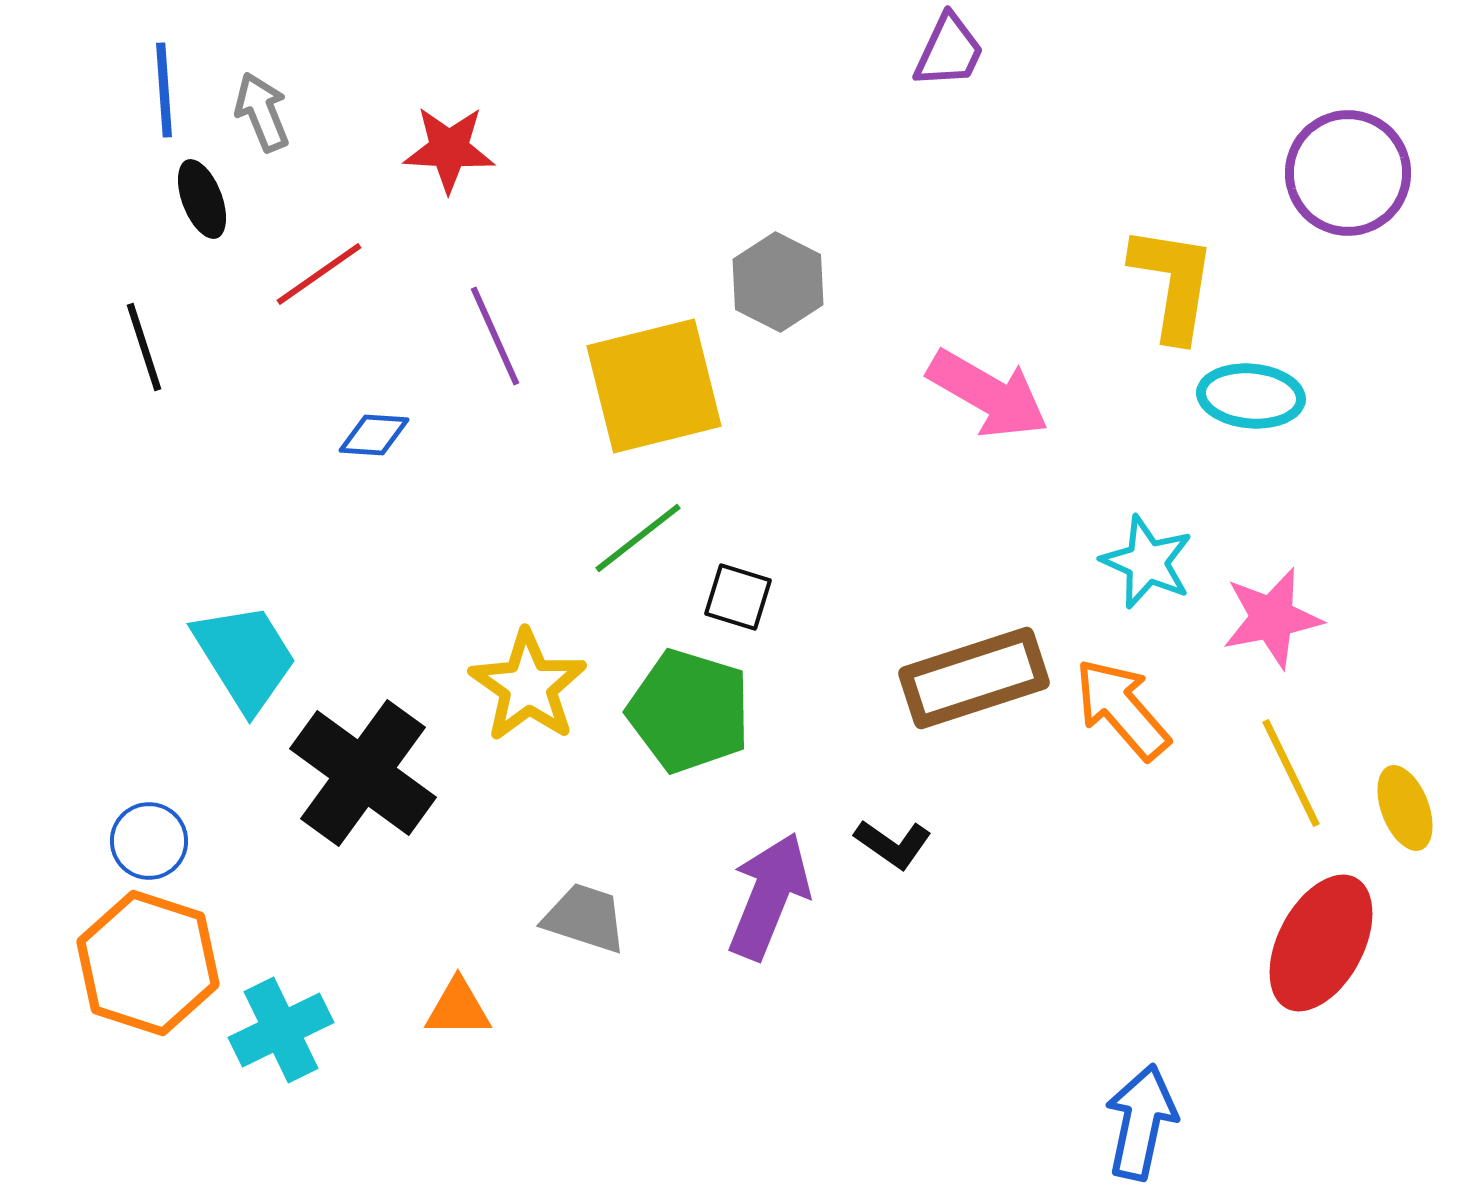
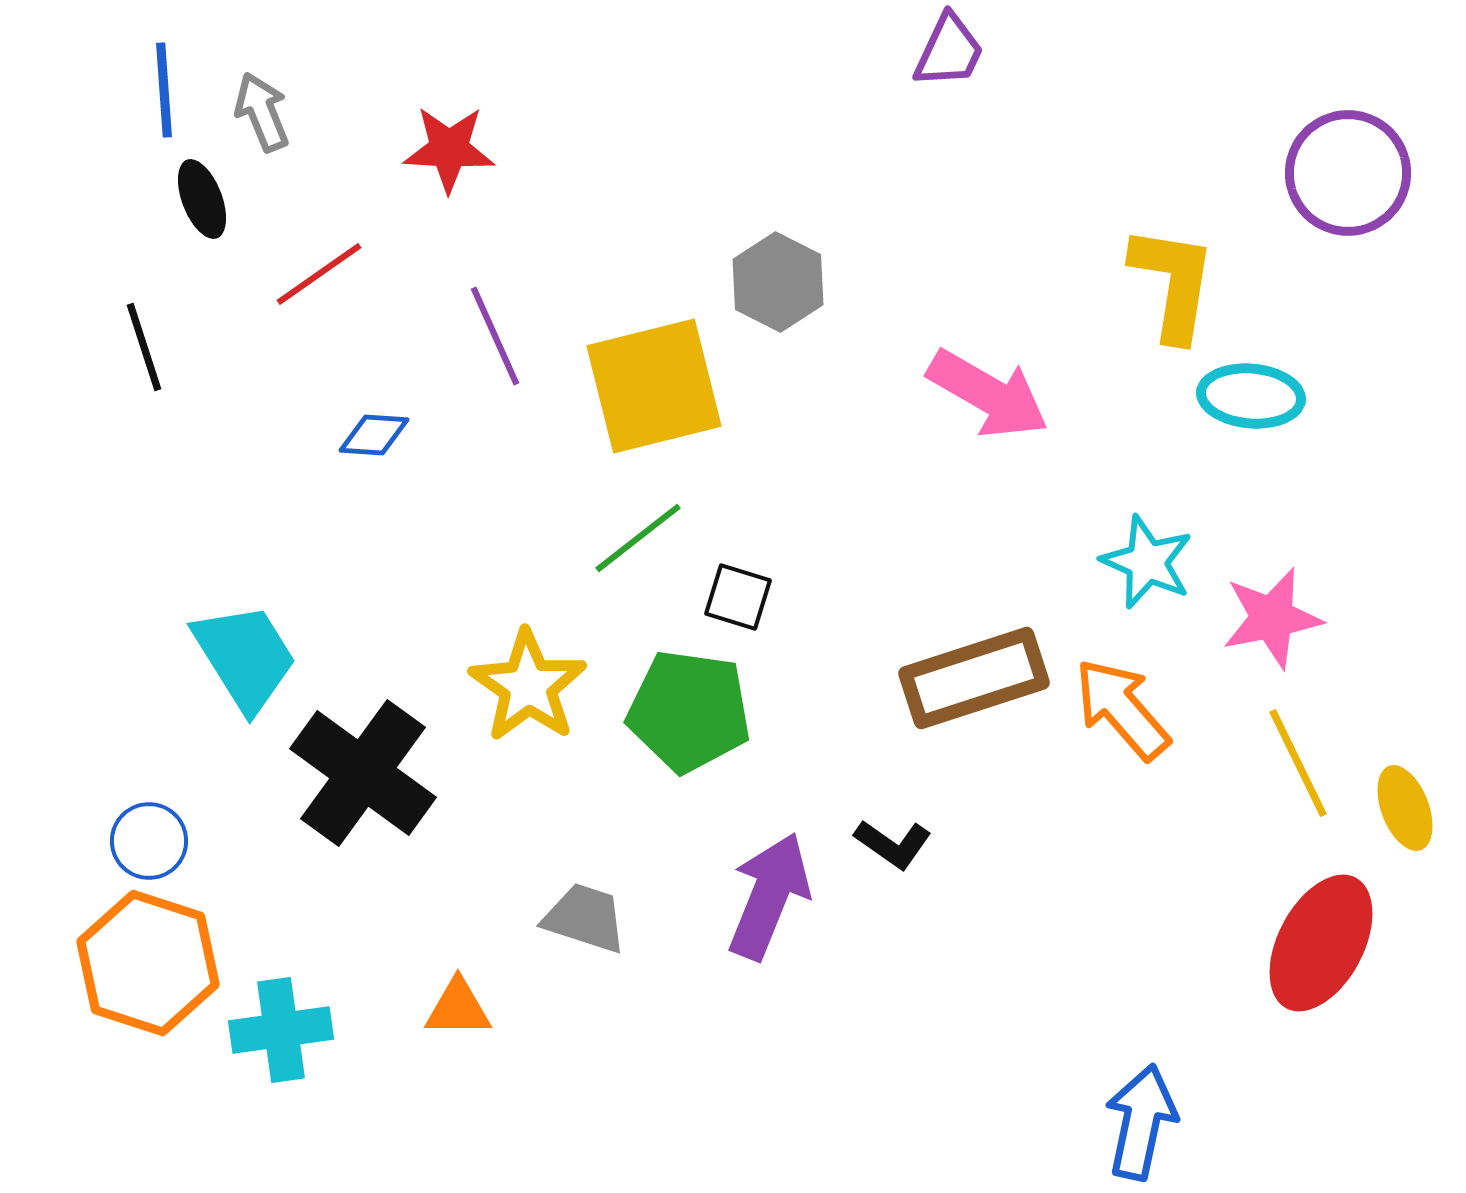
green pentagon: rotated 9 degrees counterclockwise
yellow line: moved 7 px right, 10 px up
cyan cross: rotated 18 degrees clockwise
